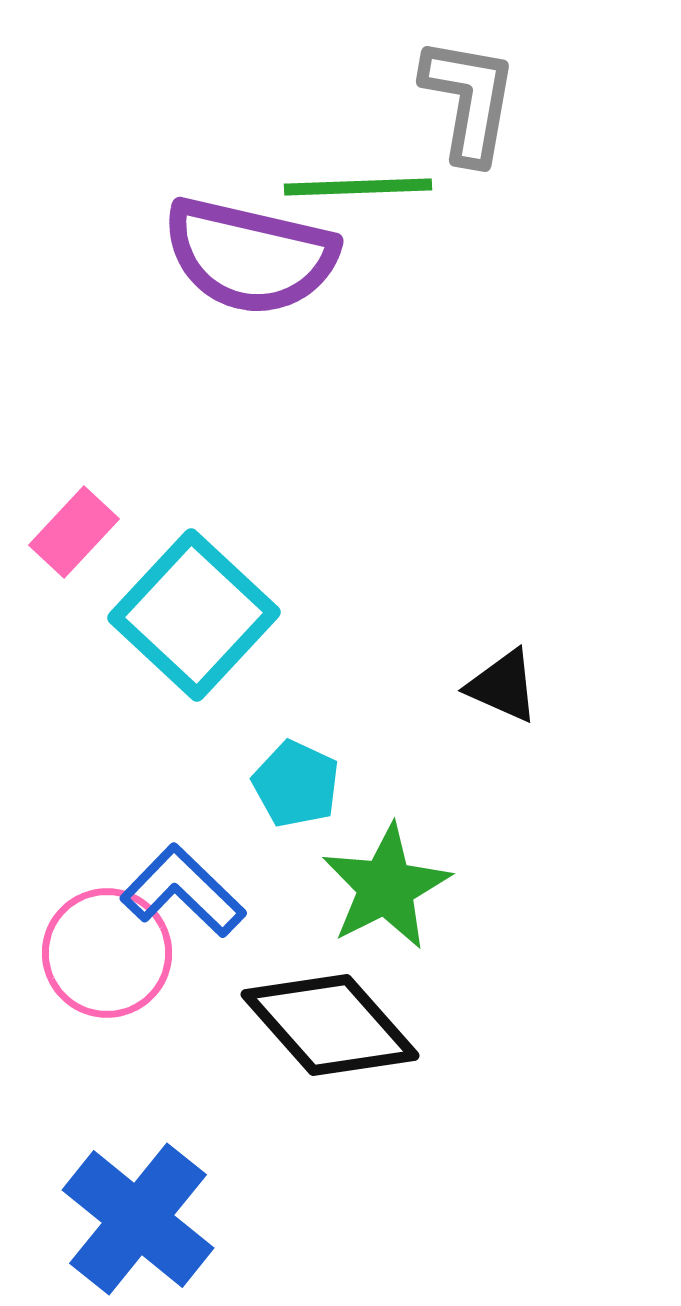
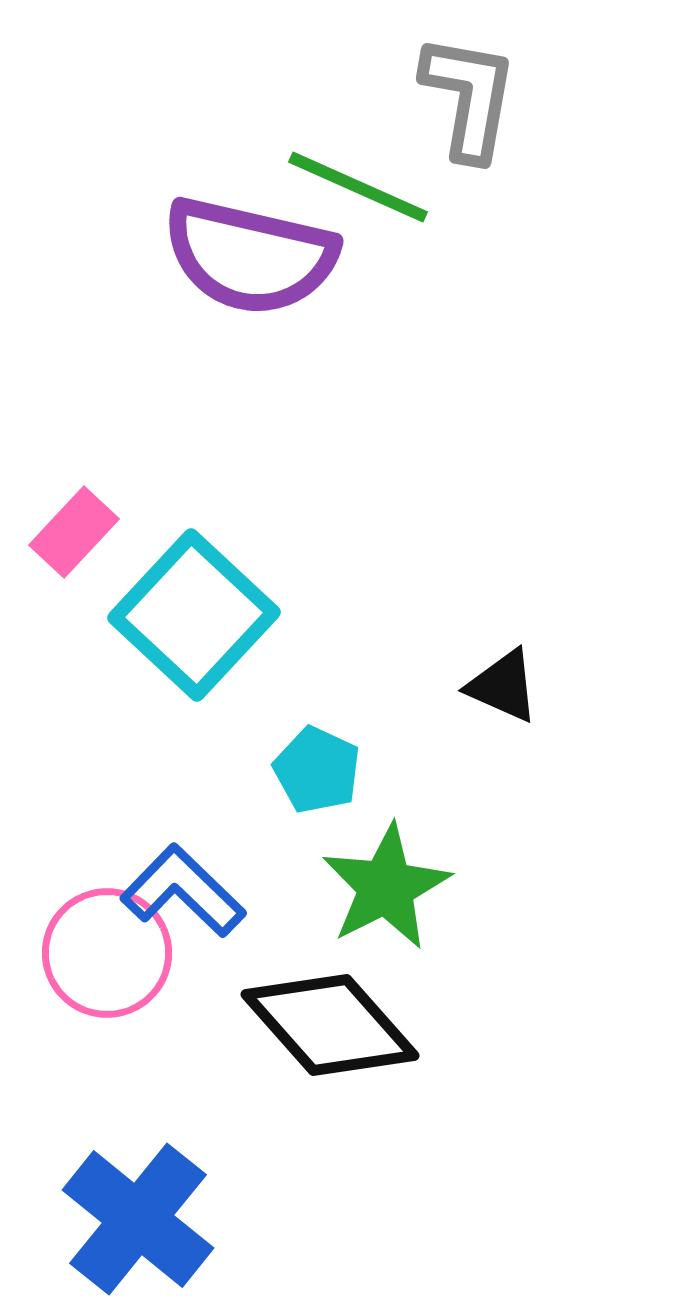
gray L-shape: moved 3 px up
green line: rotated 26 degrees clockwise
cyan pentagon: moved 21 px right, 14 px up
